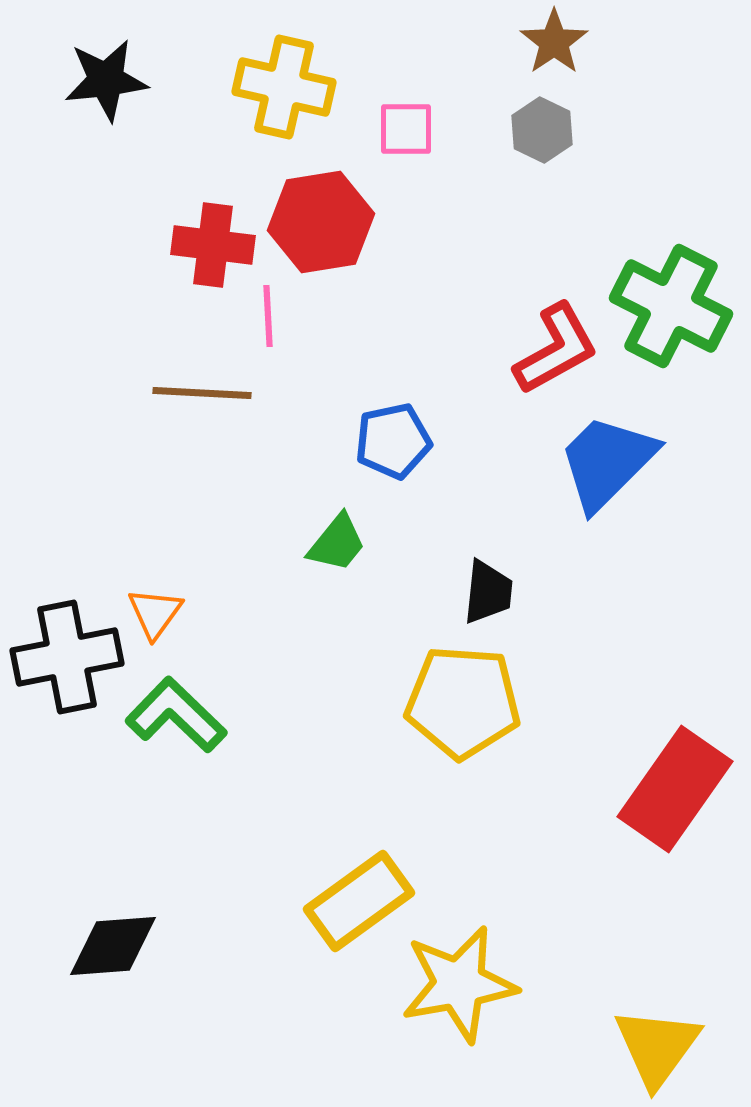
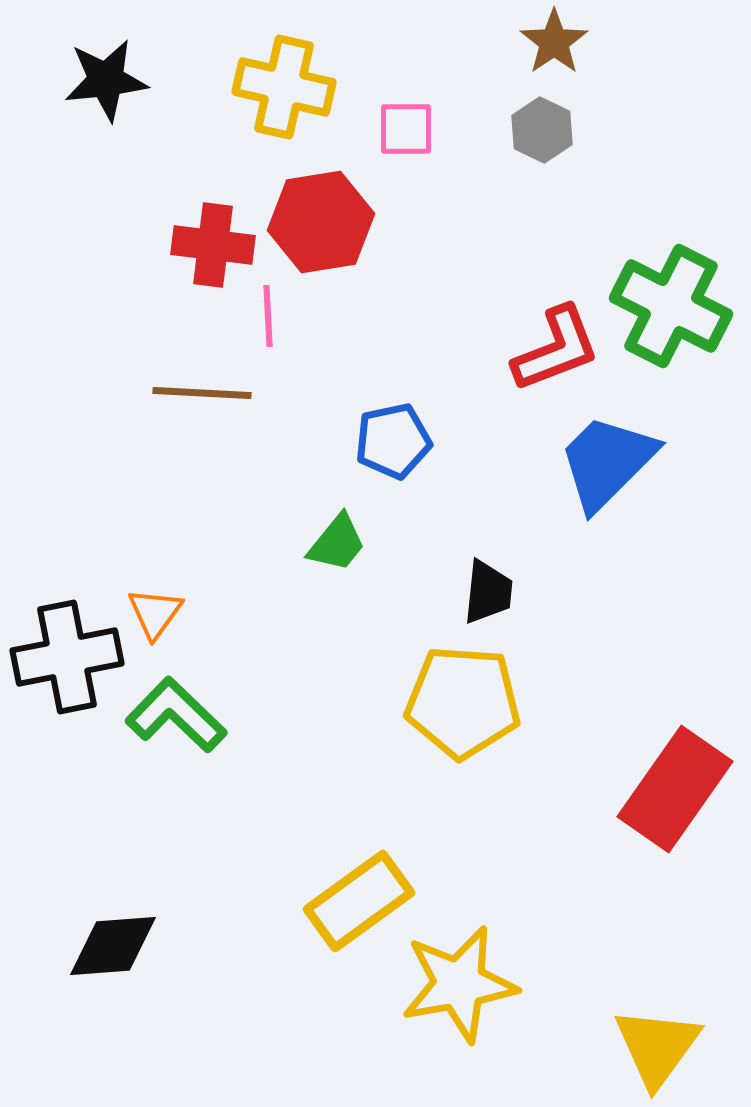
red L-shape: rotated 8 degrees clockwise
